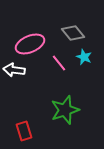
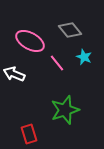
gray diamond: moved 3 px left, 3 px up
pink ellipse: moved 3 px up; rotated 52 degrees clockwise
pink line: moved 2 px left
white arrow: moved 4 px down; rotated 15 degrees clockwise
red rectangle: moved 5 px right, 3 px down
